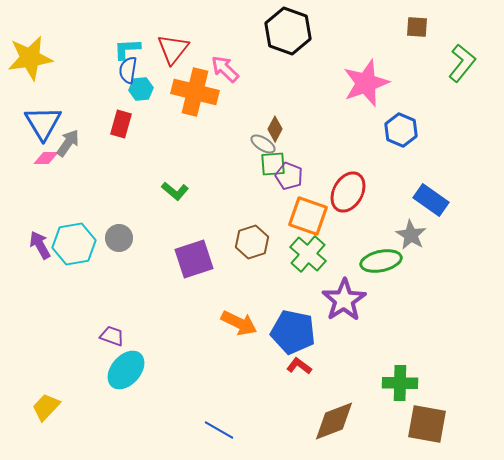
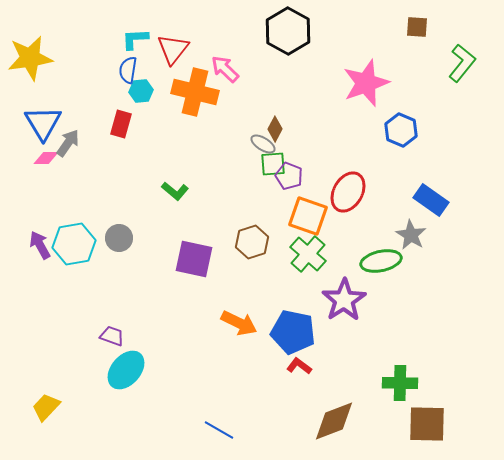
black hexagon at (288, 31): rotated 9 degrees clockwise
cyan L-shape at (127, 49): moved 8 px right, 10 px up
cyan hexagon at (141, 89): moved 2 px down
purple square at (194, 259): rotated 30 degrees clockwise
brown square at (427, 424): rotated 9 degrees counterclockwise
